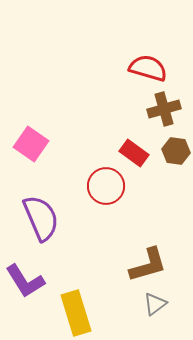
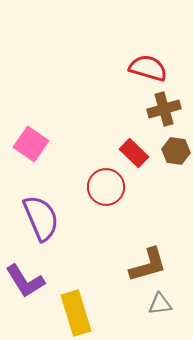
red rectangle: rotated 8 degrees clockwise
red circle: moved 1 px down
gray triangle: moved 5 px right; rotated 30 degrees clockwise
